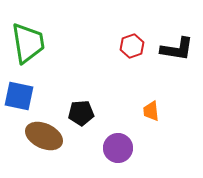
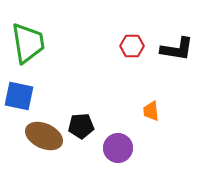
red hexagon: rotated 20 degrees clockwise
black pentagon: moved 13 px down
